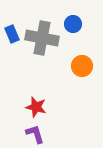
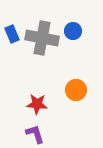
blue circle: moved 7 px down
orange circle: moved 6 px left, 24 px down
red star: moved 1 px right, 3 px up; rotated 10 degrees counterclockwise
